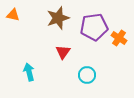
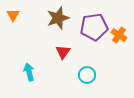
orange triangle: rotated 48 degrees clockwise
orange cross: moved 3 px up
